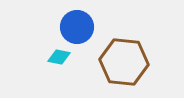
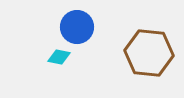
brown hexagon: moved 25 px right, 9 px up
